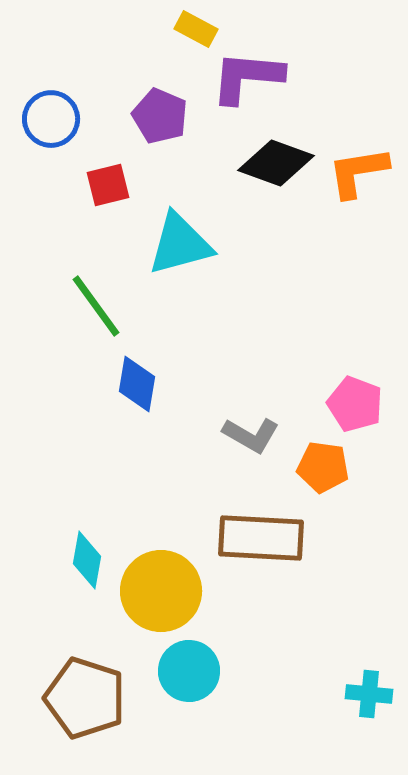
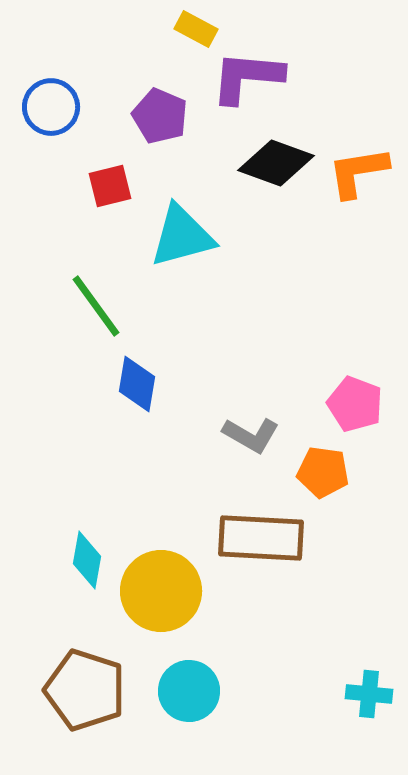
blue circle: moved 12 px up
red square: moved 2 px right, 1 px down
cyan triangle: moved 2 px right, 8 px up
orange pentagon: moved 5 px down
cyan circle: moved 20 px down
brown pentagon: moved 8 px up
